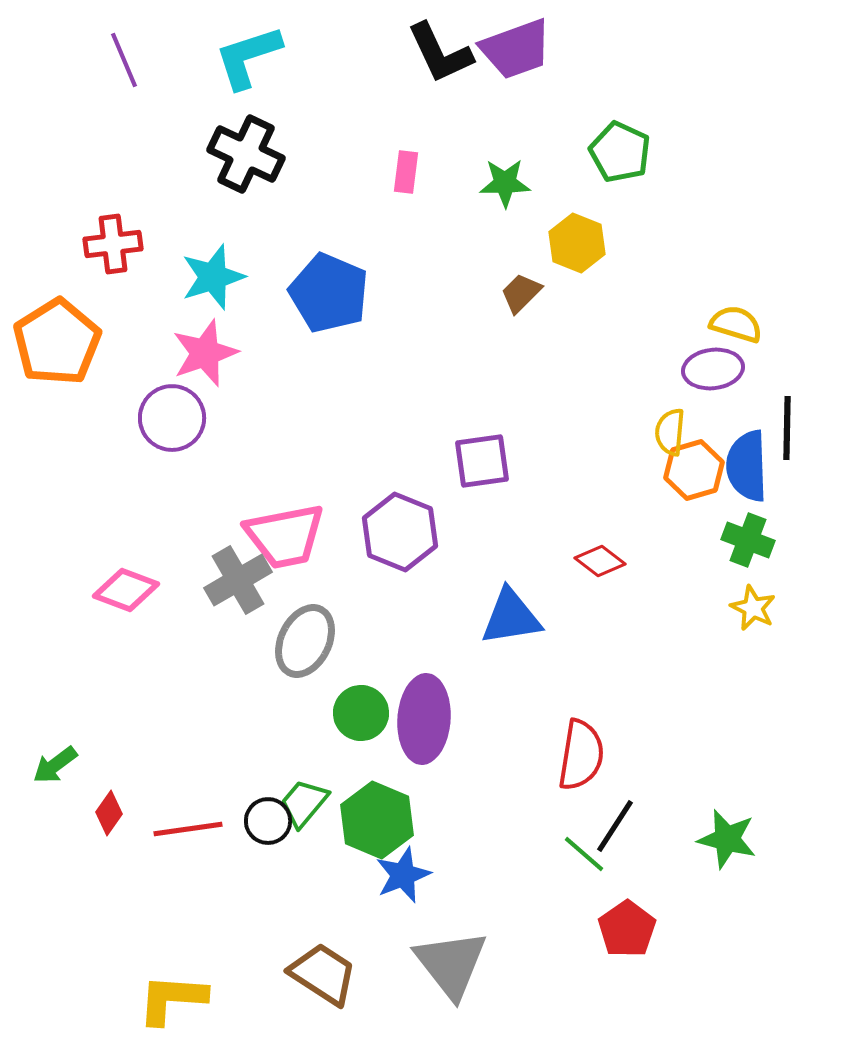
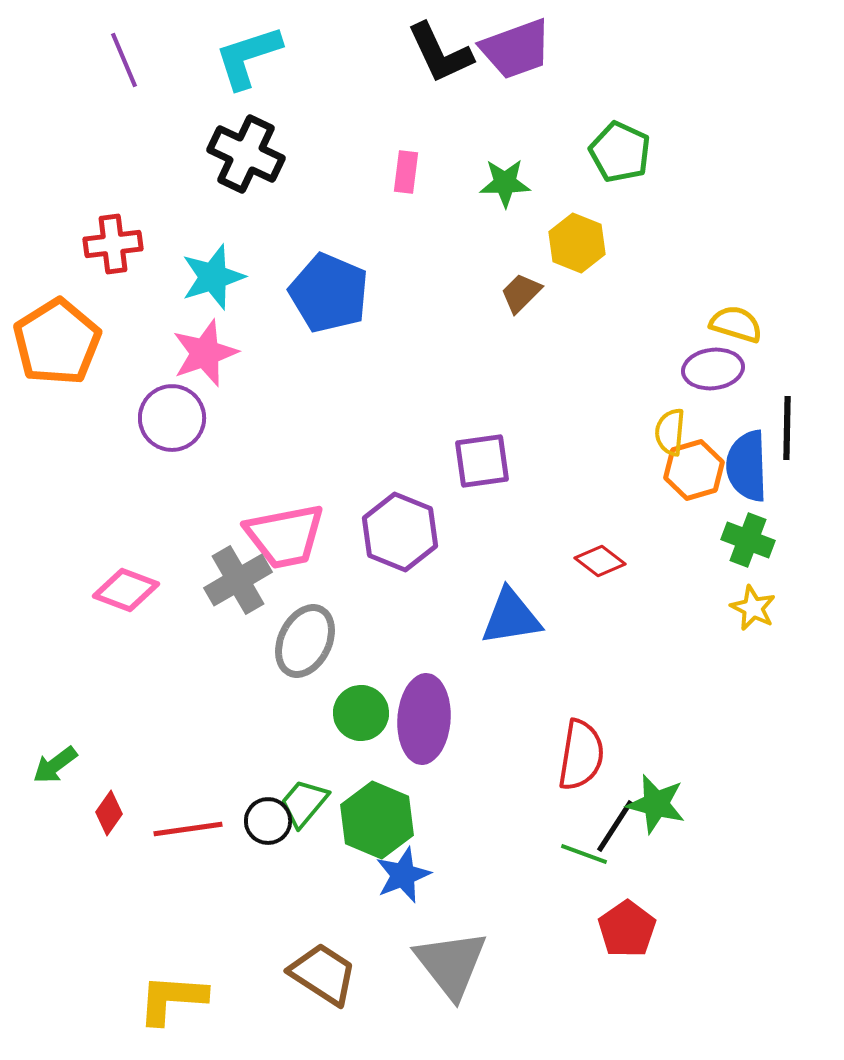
green star at (727, 839): moved 71 px left, 35 px up
green line at (584, 854): rotated 21 degrees counterclockwise
